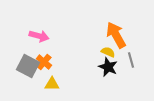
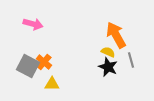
pink arrow: moved 6 px left, 12 px up
